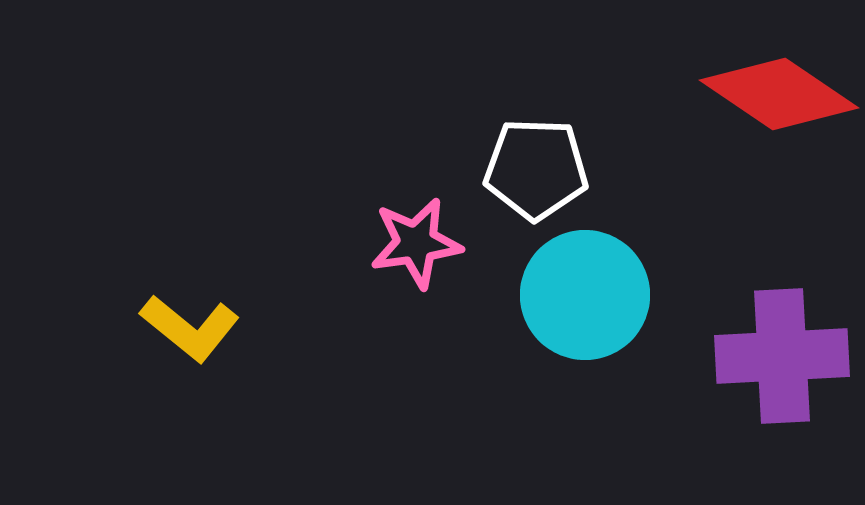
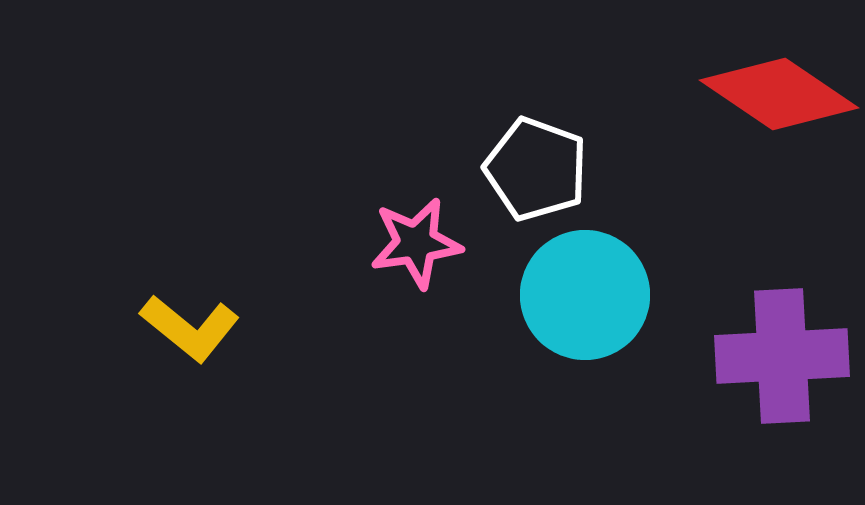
white pentagon: rotated 18 degrees clockwise
